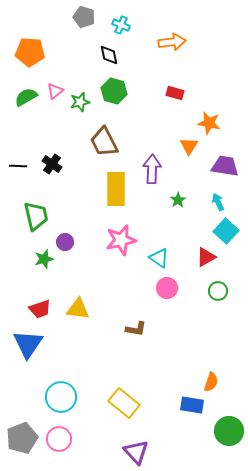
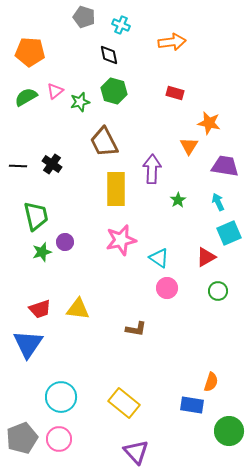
cyan square at (226, 231): moved 3 px right, 2 px down; rotated 25 degrees clockwise
green star at (44, 259): moved 2 px left, 7 px up
